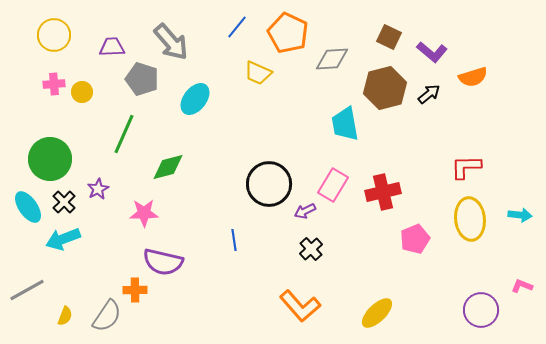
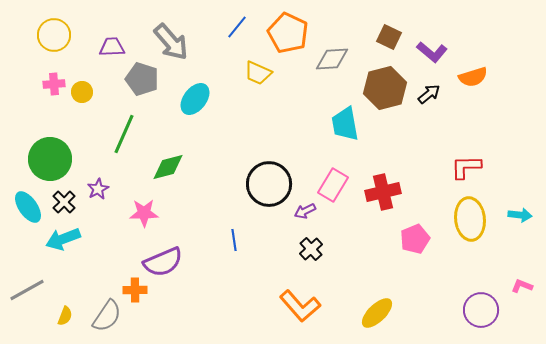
purple semicircle at (163, 262): rotated 36 degrees counterclockwise
